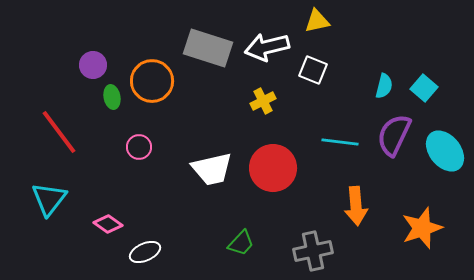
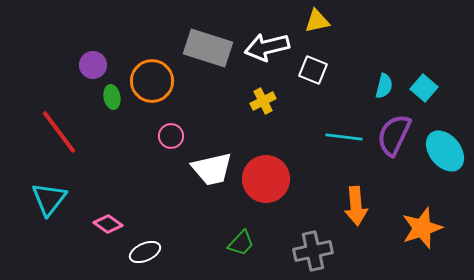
cyan line: moved 4 px right, 5 px up
pink circle: moved 32 px right, 11 px up
red circle: moved 7 px left, 11 px down
